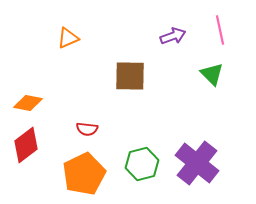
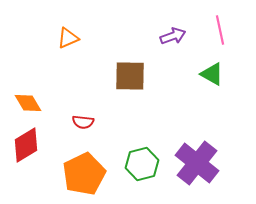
green triangle: rotated 15 degrees counterclockwise
orange diamond: rotated 48 degrees clockwise
red semicircle: moved 4 px left, 7 px up
red diamond: rotated 6 degrees clockwise
